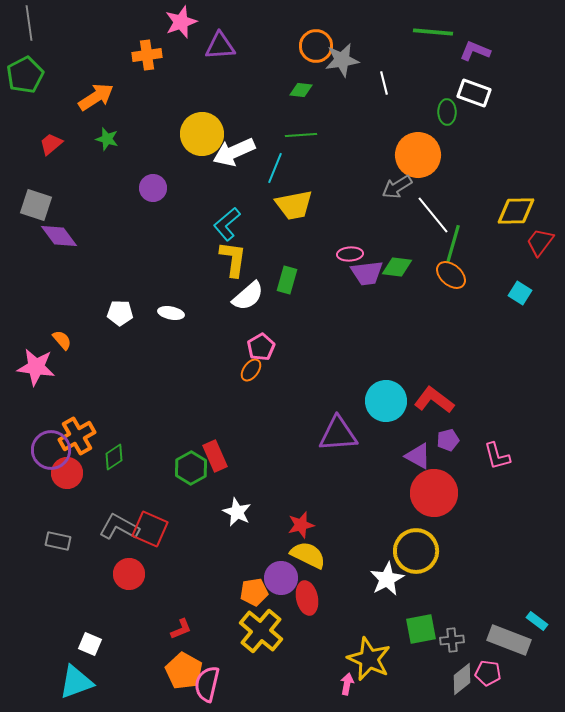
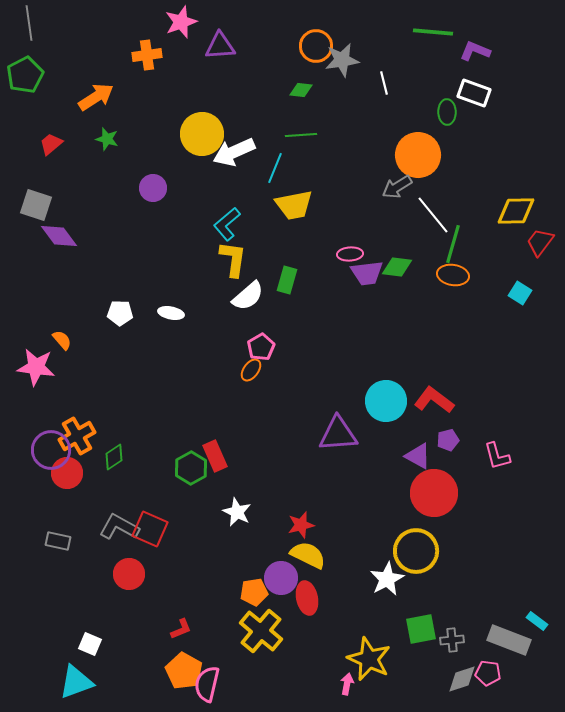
orange ellipse at (451, 275): moved 2 px right; rotated 32 degrees counterclockwise
gray diamond at (462, 679): rotated 20 degrees clockwise
